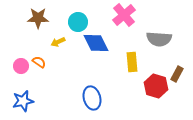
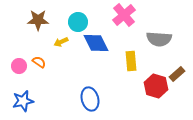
brown star: moved 2 px down
yellow arrow: moved 3 px right
yellow rectangle: moved 1 px left, 1 px up
pink circle: moved 2 px left
brown rectangle: rotated 21 degrees clockwise
blue ellipse: moved 2 px left, 1 px down
